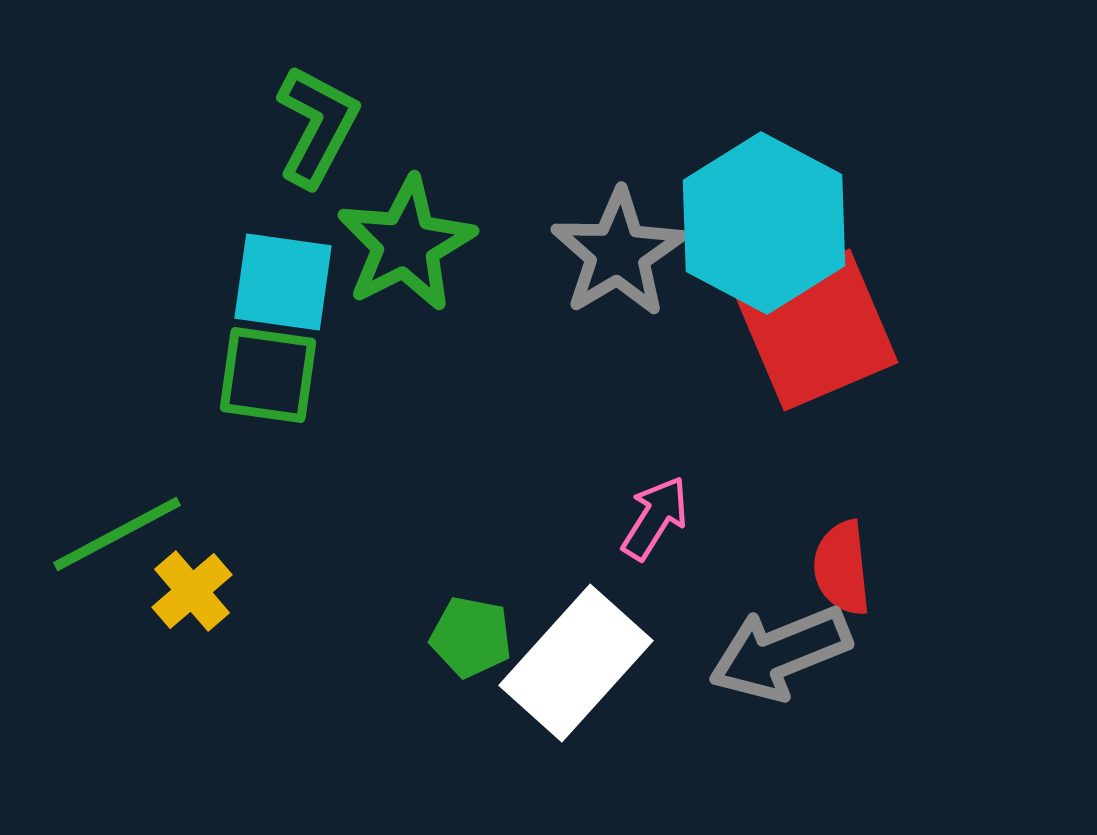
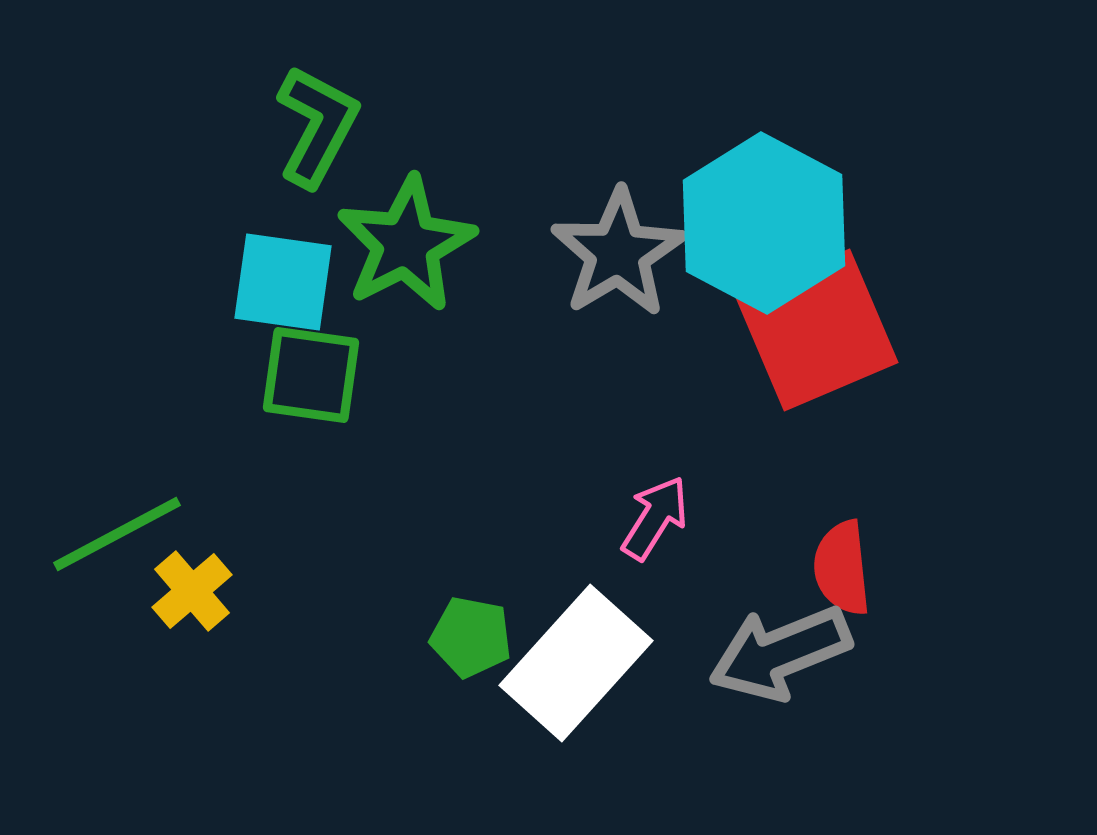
green square: moved 43 px right
